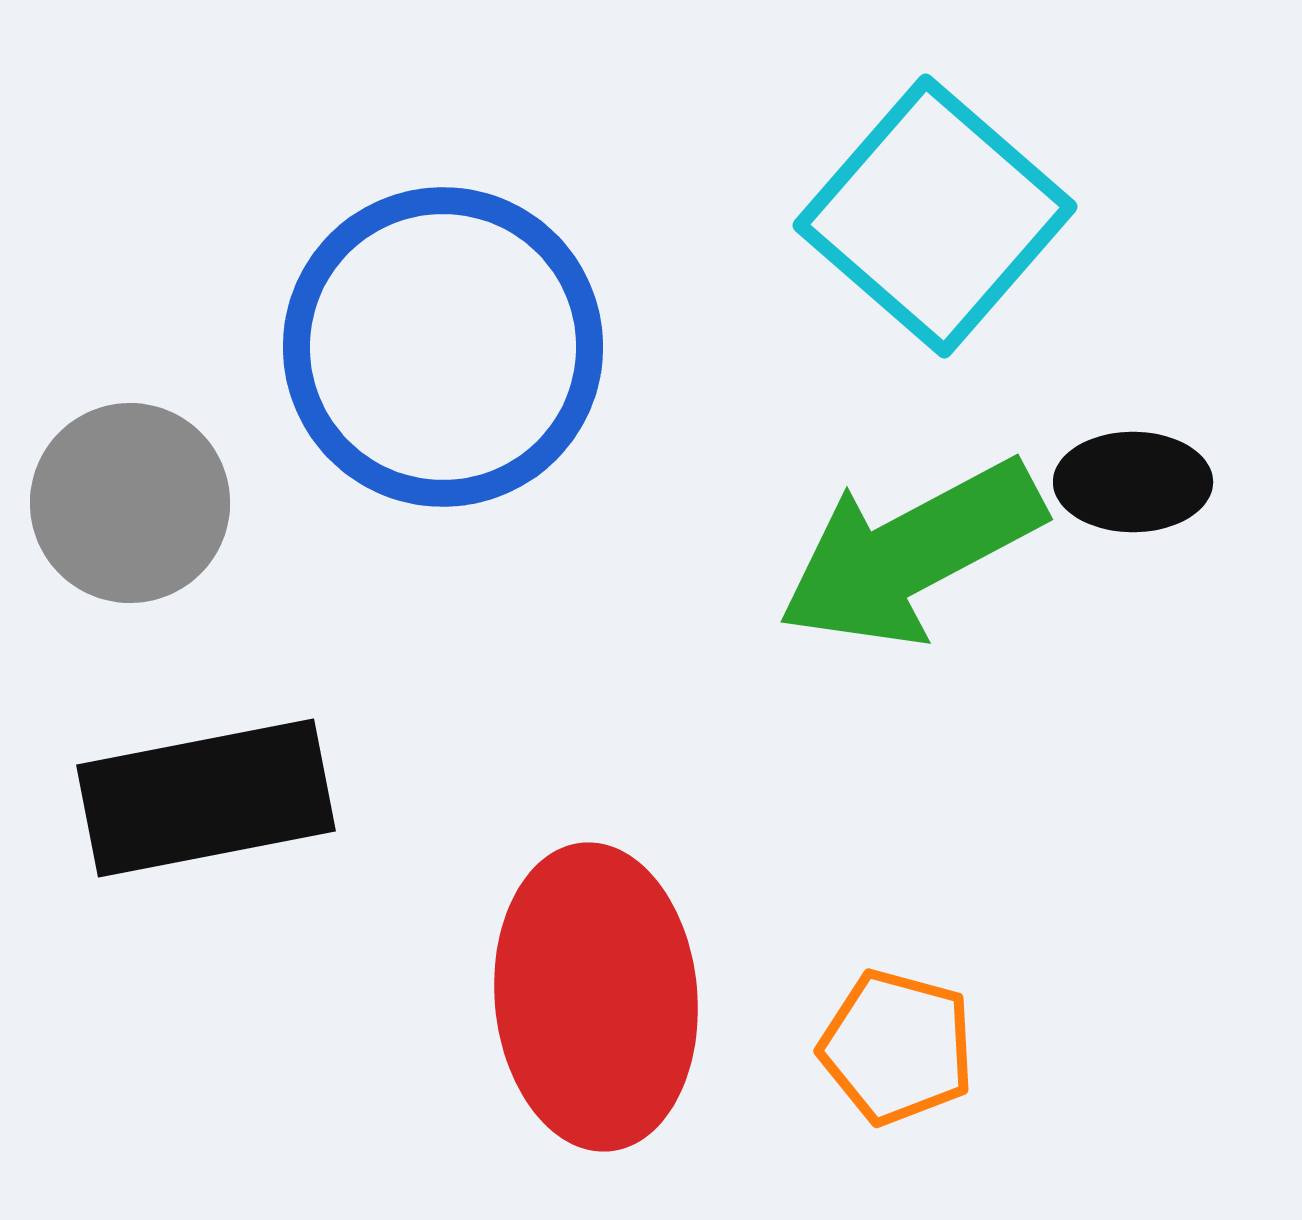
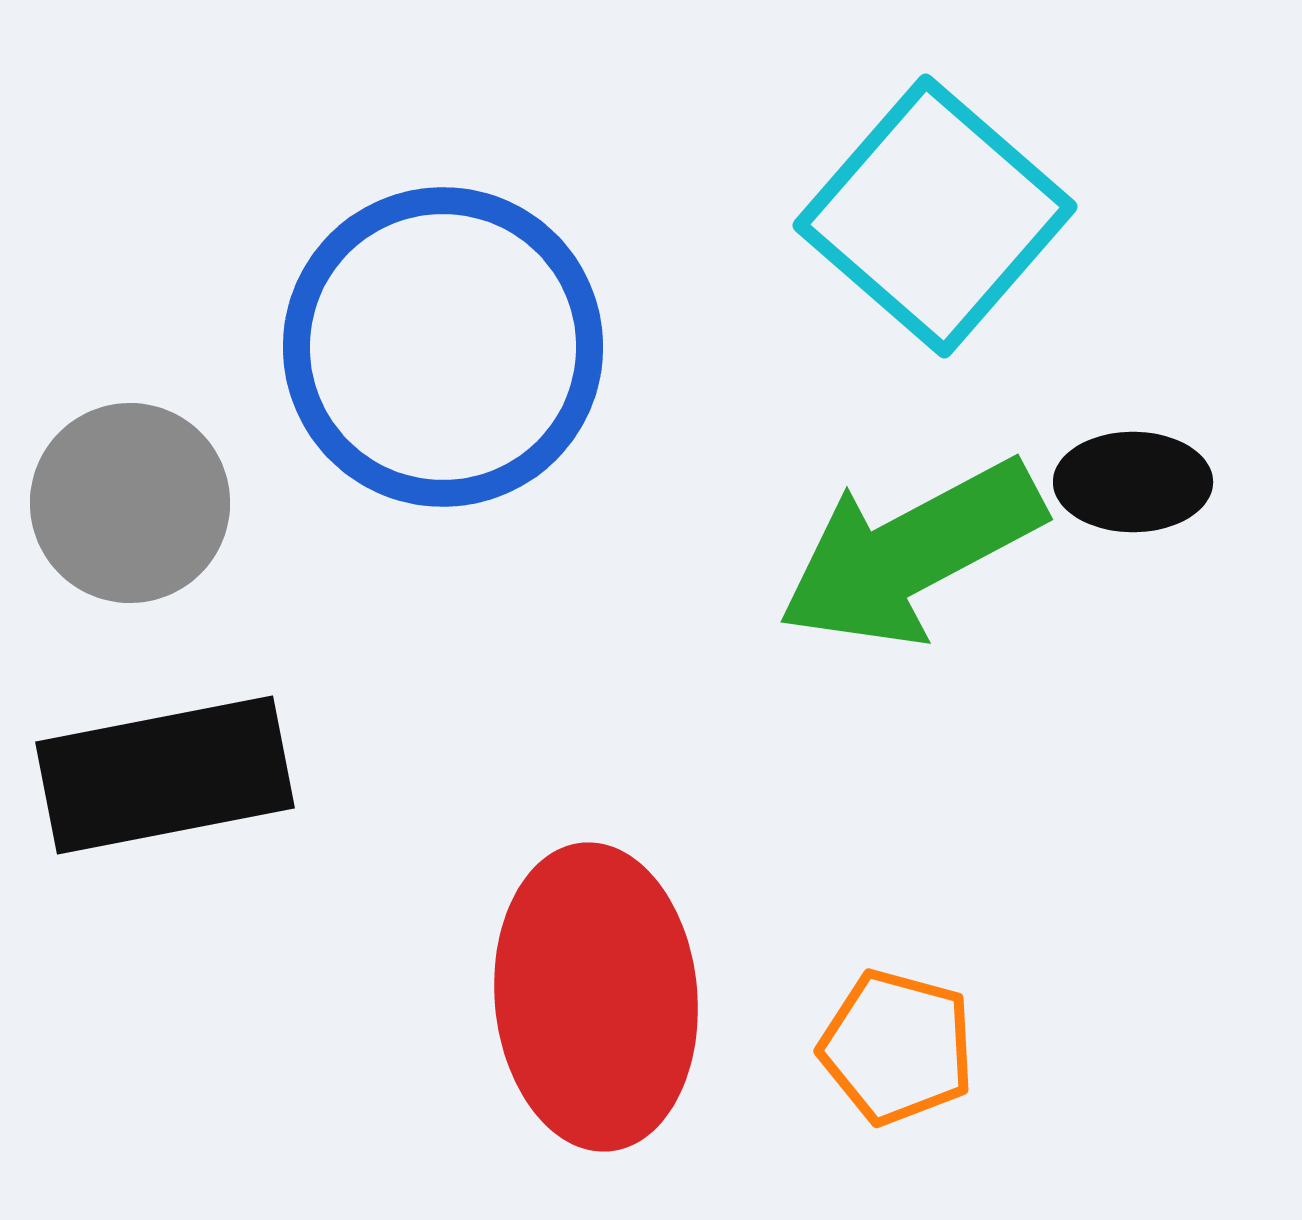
black rectangle: moved 41 px left, 23 px up
